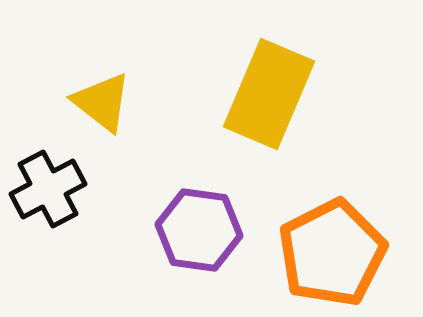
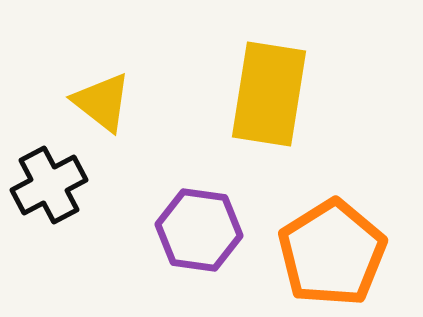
yellow rectangle: rotated 14 degrees counterclockwise
black cross: moved 1 px right, 4 px up
orange pentagon: rotated 5 degrees counterclockwise
